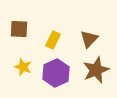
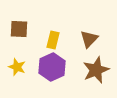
yellow rectangle: rotated 12 degrees counterclockwise
yellow star: moved 6 px left
purple hexagon: moved 4 px left, 6 px up
